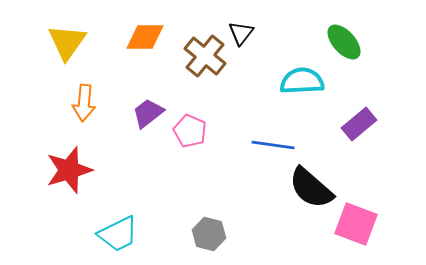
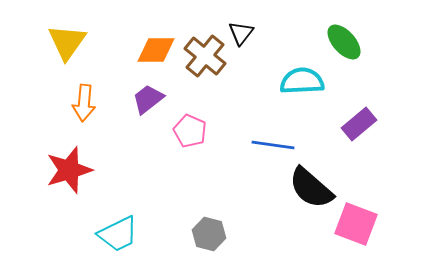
orange diamond: moved 11 px right, 13 px down
purple trapezoid: moved 14 px up
